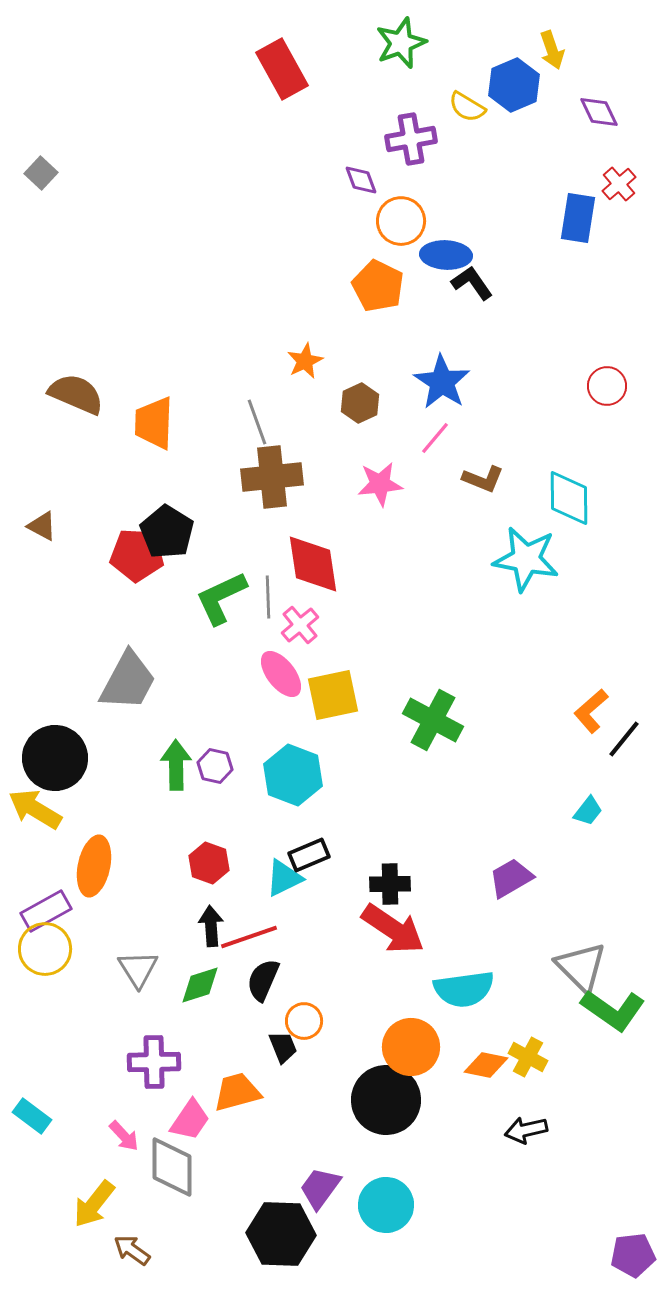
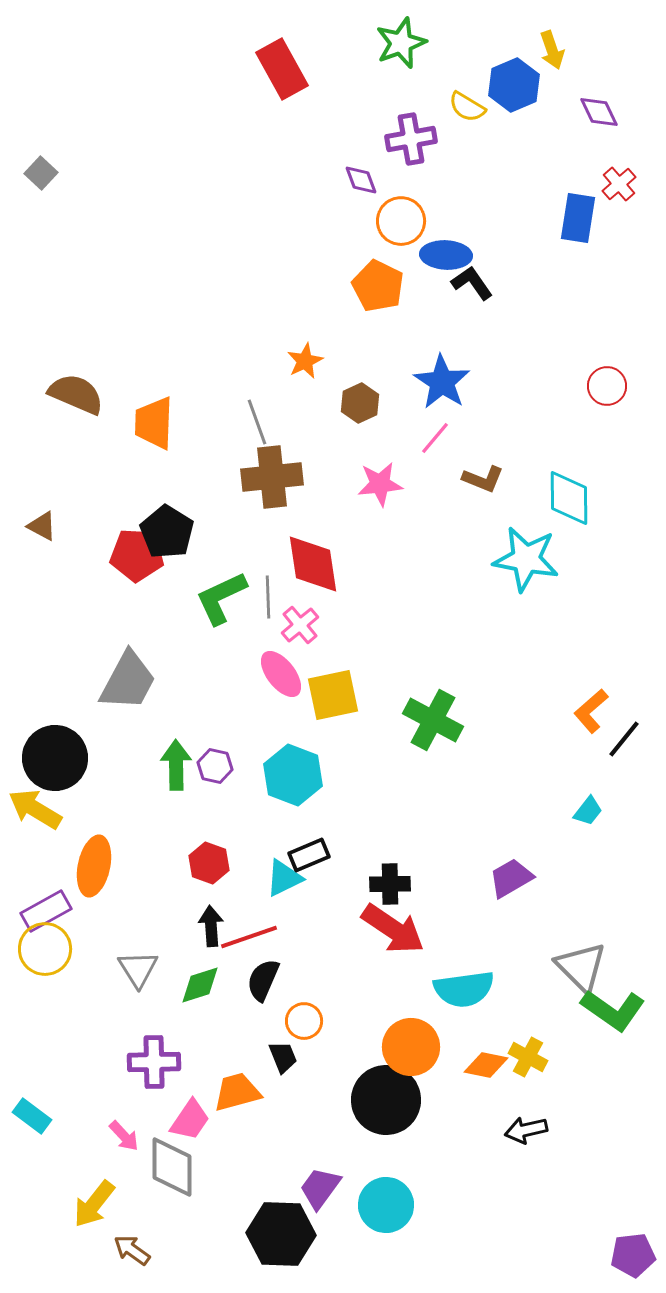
black trapezoid at (283, 1047): moved 10 px down
